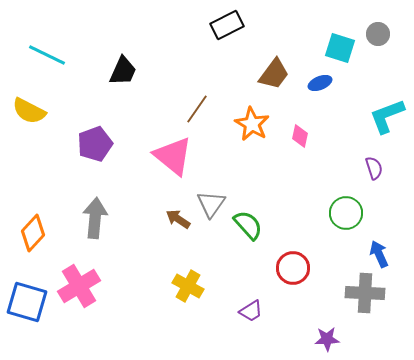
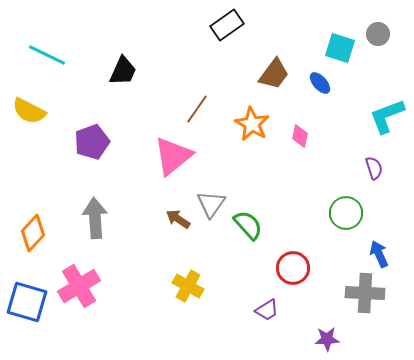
black rectangle: rotated 8 degrees counterclockwise
blue ellipse: rotated 70 degrees clockwise
purple pentagon: moved 3 px left, 2 px up
pink triangle: rotated 42 degrees clockwise
gray arrow: rotated 9 degrees counterclockwise
purple trapezoid: moved 16 px right, 1 px up
